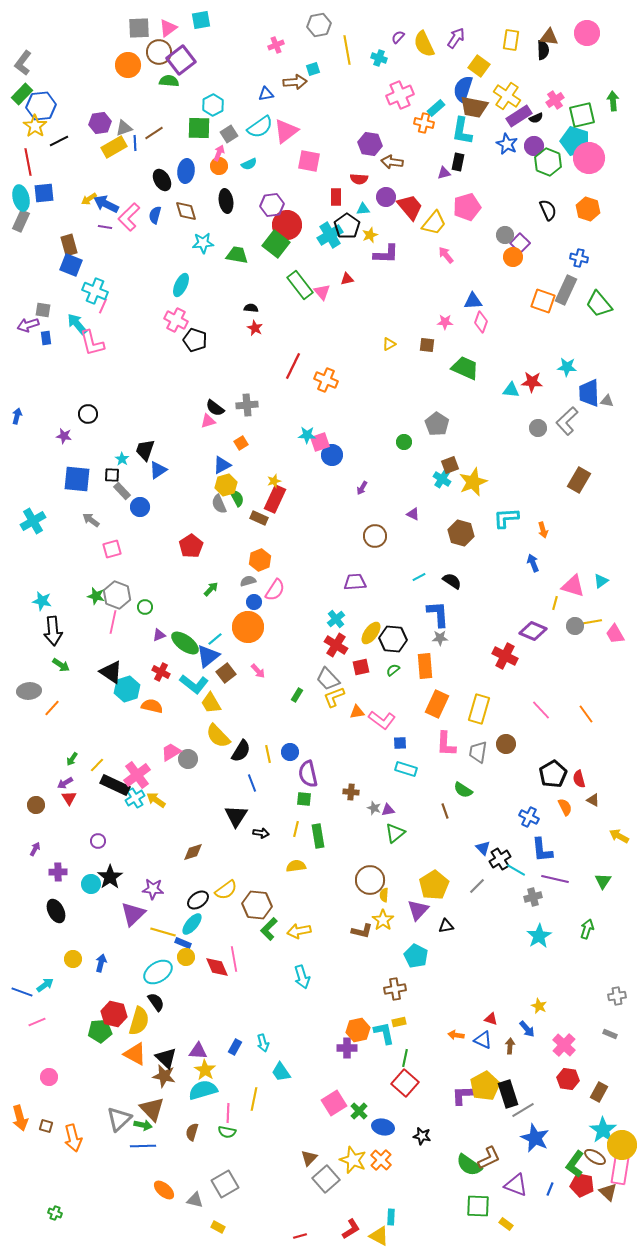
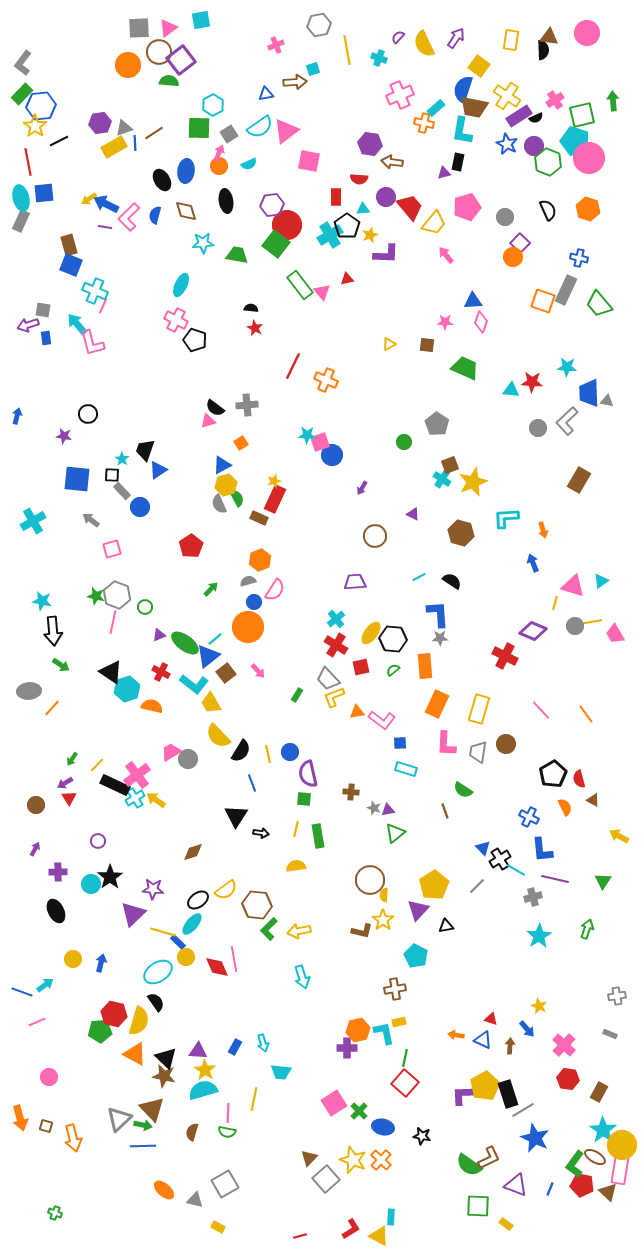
gray circle at (505, 235): moved 18 px up
blue rectangle at (183, 943): moved 5 px left, 1 px up; rotated 21 degrees clockwise
cyan trapezoid at (281, 1072): rotated 50 degrees counterclockwise
